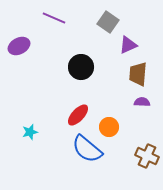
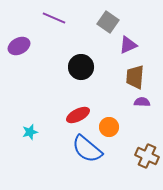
brown trapezoid: moved 3 px left, 3 px down
red ellipse: rotated 20 degrees clockwise
